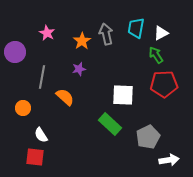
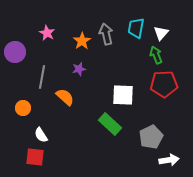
white triangle: rotated 21 degrees counterclockwise
green arrow: rotated 12 degrees clockwise
gray pentagon: moved 3 px right
